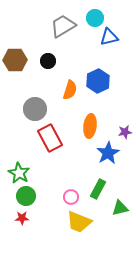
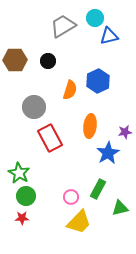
blue triangle: moved 1 px up
gray circle: moved 1 px left, 2 px up
yellow trapezoid: rotated 68 degrees counterclockwise
